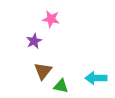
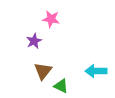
cyan arrow: moved 7 px up
green triangle: rotated 14 degrees clockwise
